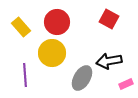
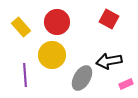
yellow circle: moved 2 px down
